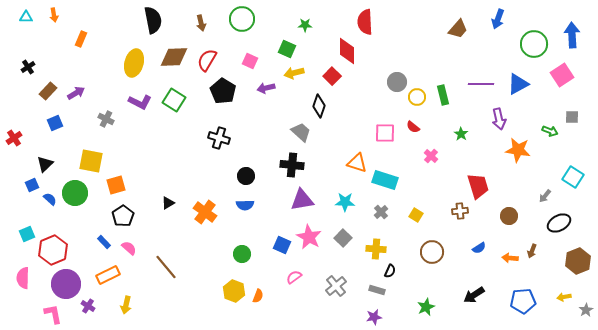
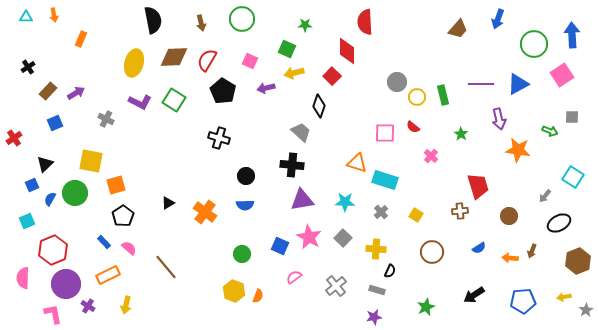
blue semicircle at (50, 199): rotated 104 degrees counterclockwise
cyan square at (27, 234): moved 13 px up
blue square at (282, 245): moved 2 px left, 1 px down
